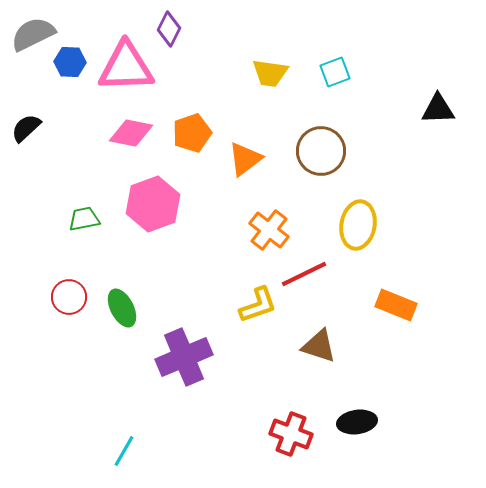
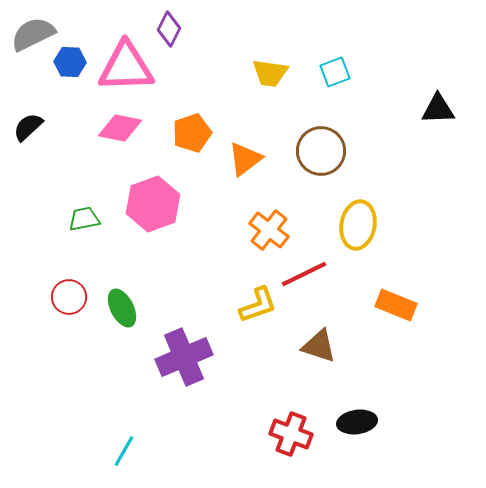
black semicircle: moved 2 px right, 1 px up
pink diamond: moved 11 px left, 5 px up
